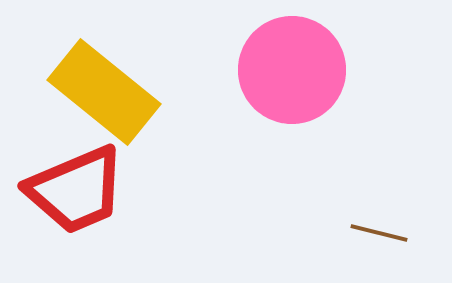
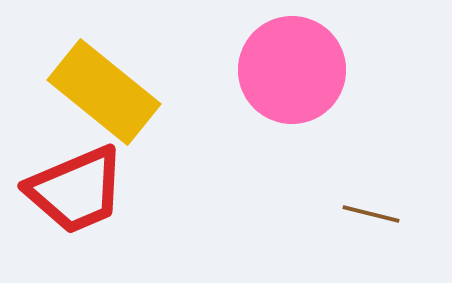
brown line: moved 8 px left, 19 px up
